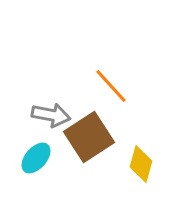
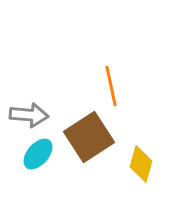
orange line: rotated 30 degrees clockwise
gray arrow: moved 22 px left; rotated 6 degrees counterclockwise
cyan ellipse: moved 2 px right, 4 px up
